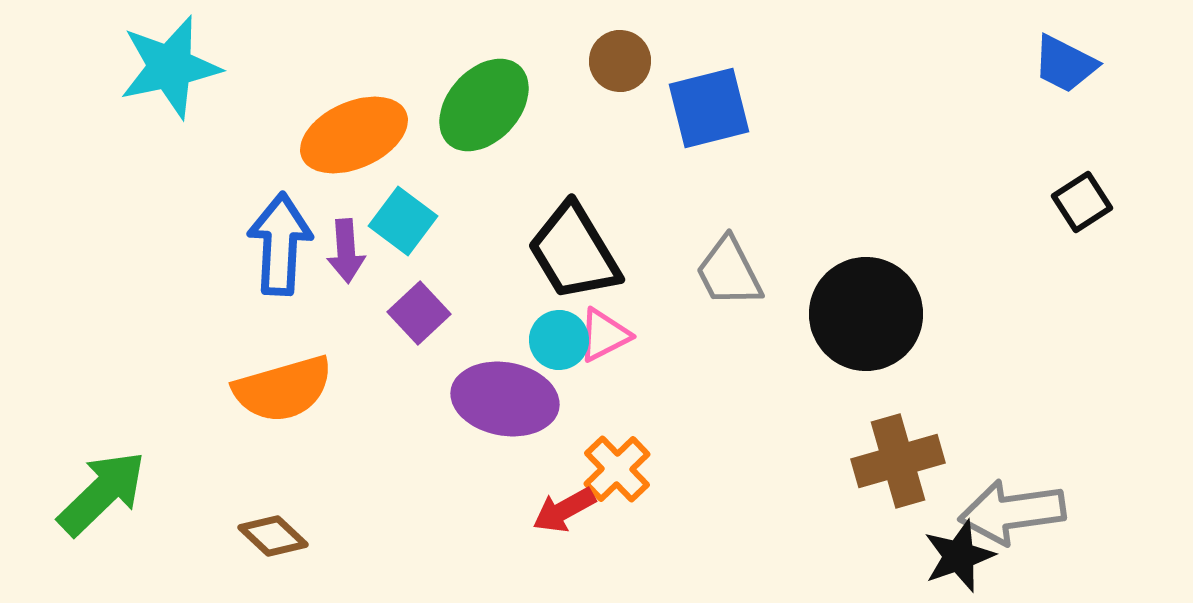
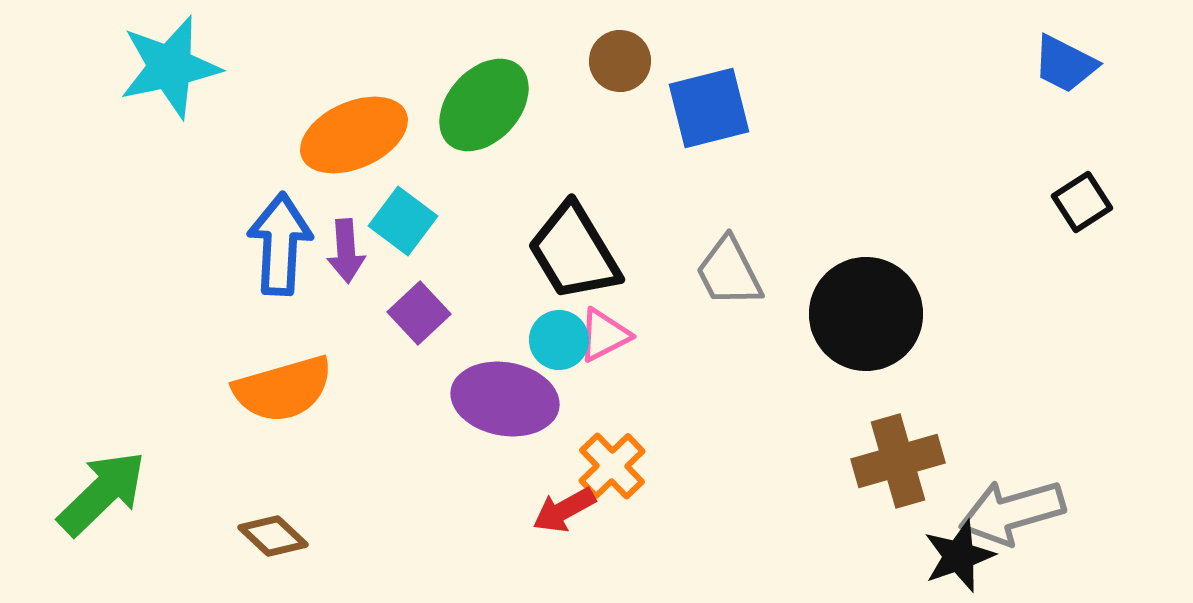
orange cross: moved 5 px left, 3 px up
gray arrow: rotated 8 degrees counterclockwise
